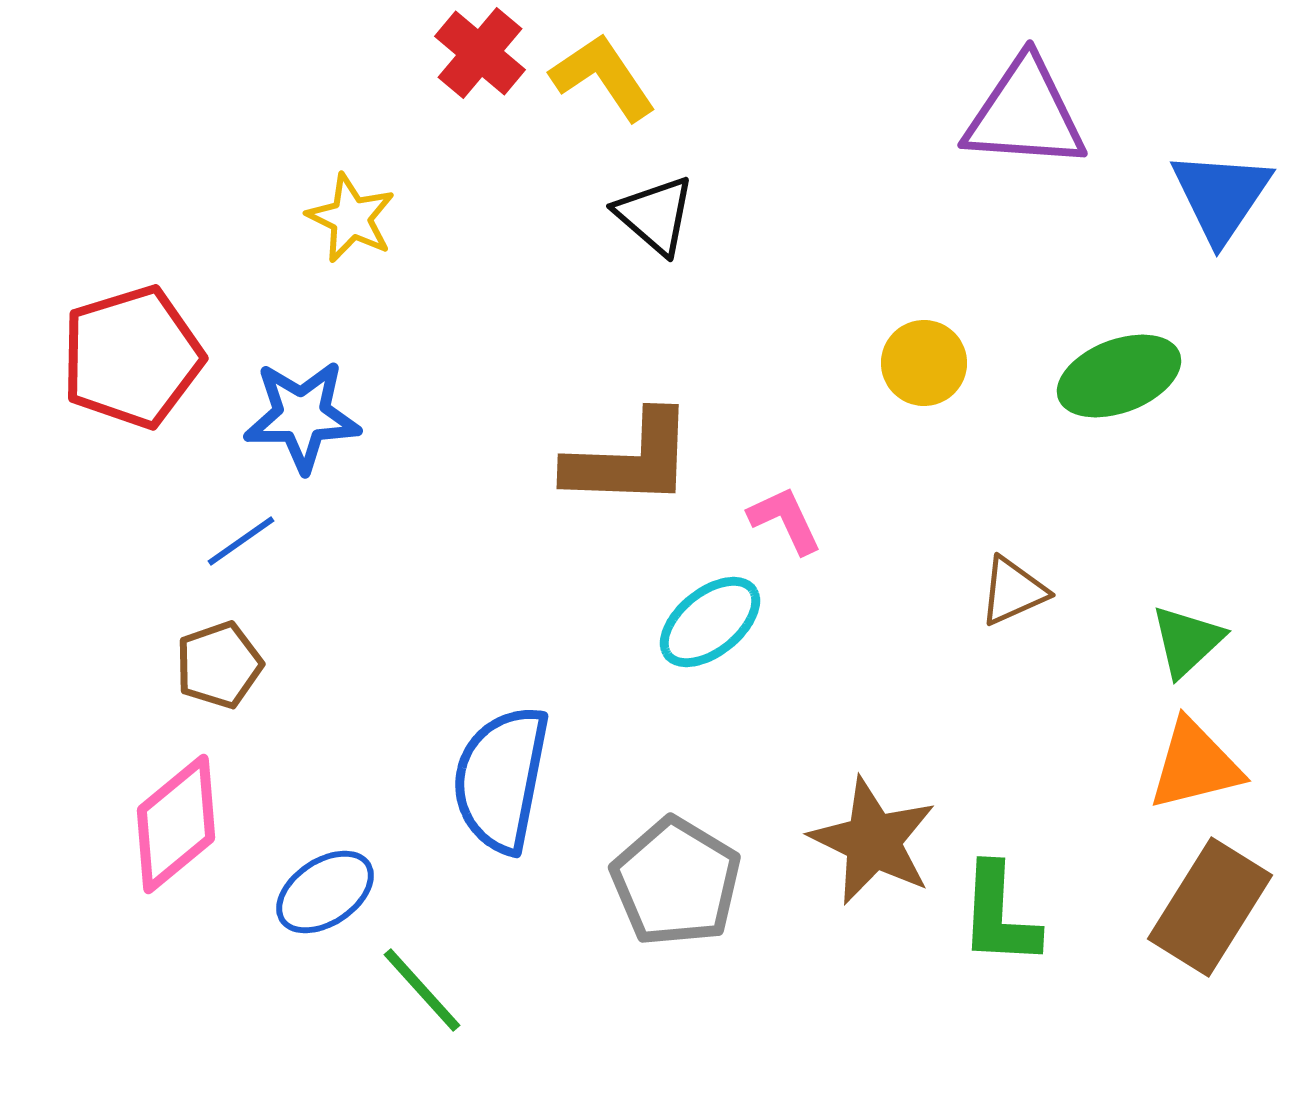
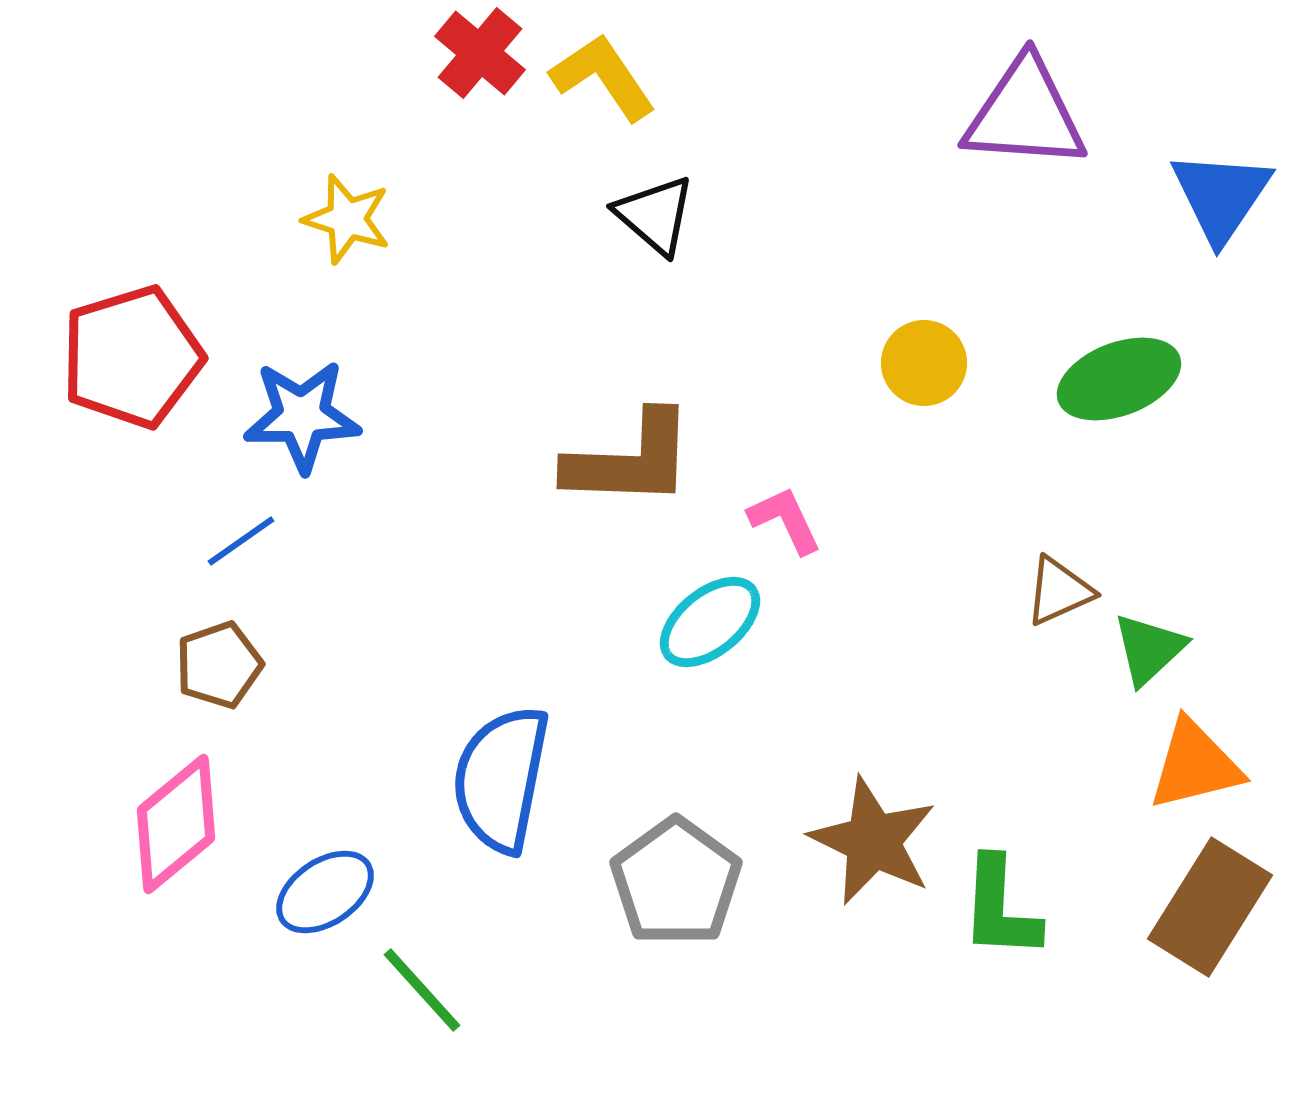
yellow star: moved 4 px left, 1 px down; rotated 8 degrees counterclockwise
green ellipse: moved 3 px down
brown triangle: moved 46 px right
green triangle: moved 38 px left, 8 px down
gray pentagon: rotated 5 degrees clockwise
green L-shape: moved 1 px right, 7 px up
